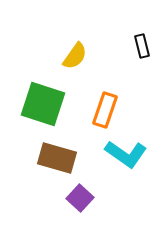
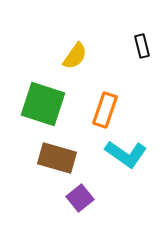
purple square: rotated 8 degrees clockwise
